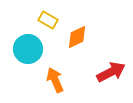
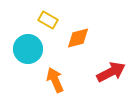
orange diamond: moved 1 px right, 1 px down; rotated 10 degrees clockwise
